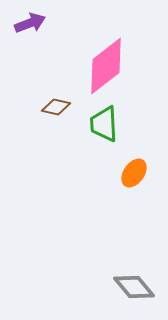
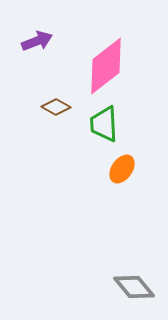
purple arrow: moved 7 px right, 18 px down
brown diamond: rotated 16 degrees clockwise
orange ellipse: moved 12 px left, 4 px up
